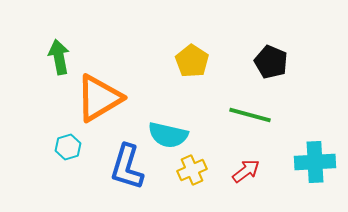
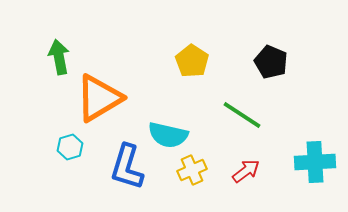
green line: moved 8 px left; rotated 18 degrees clockwise
cyan hexagon: moved 2 px right
